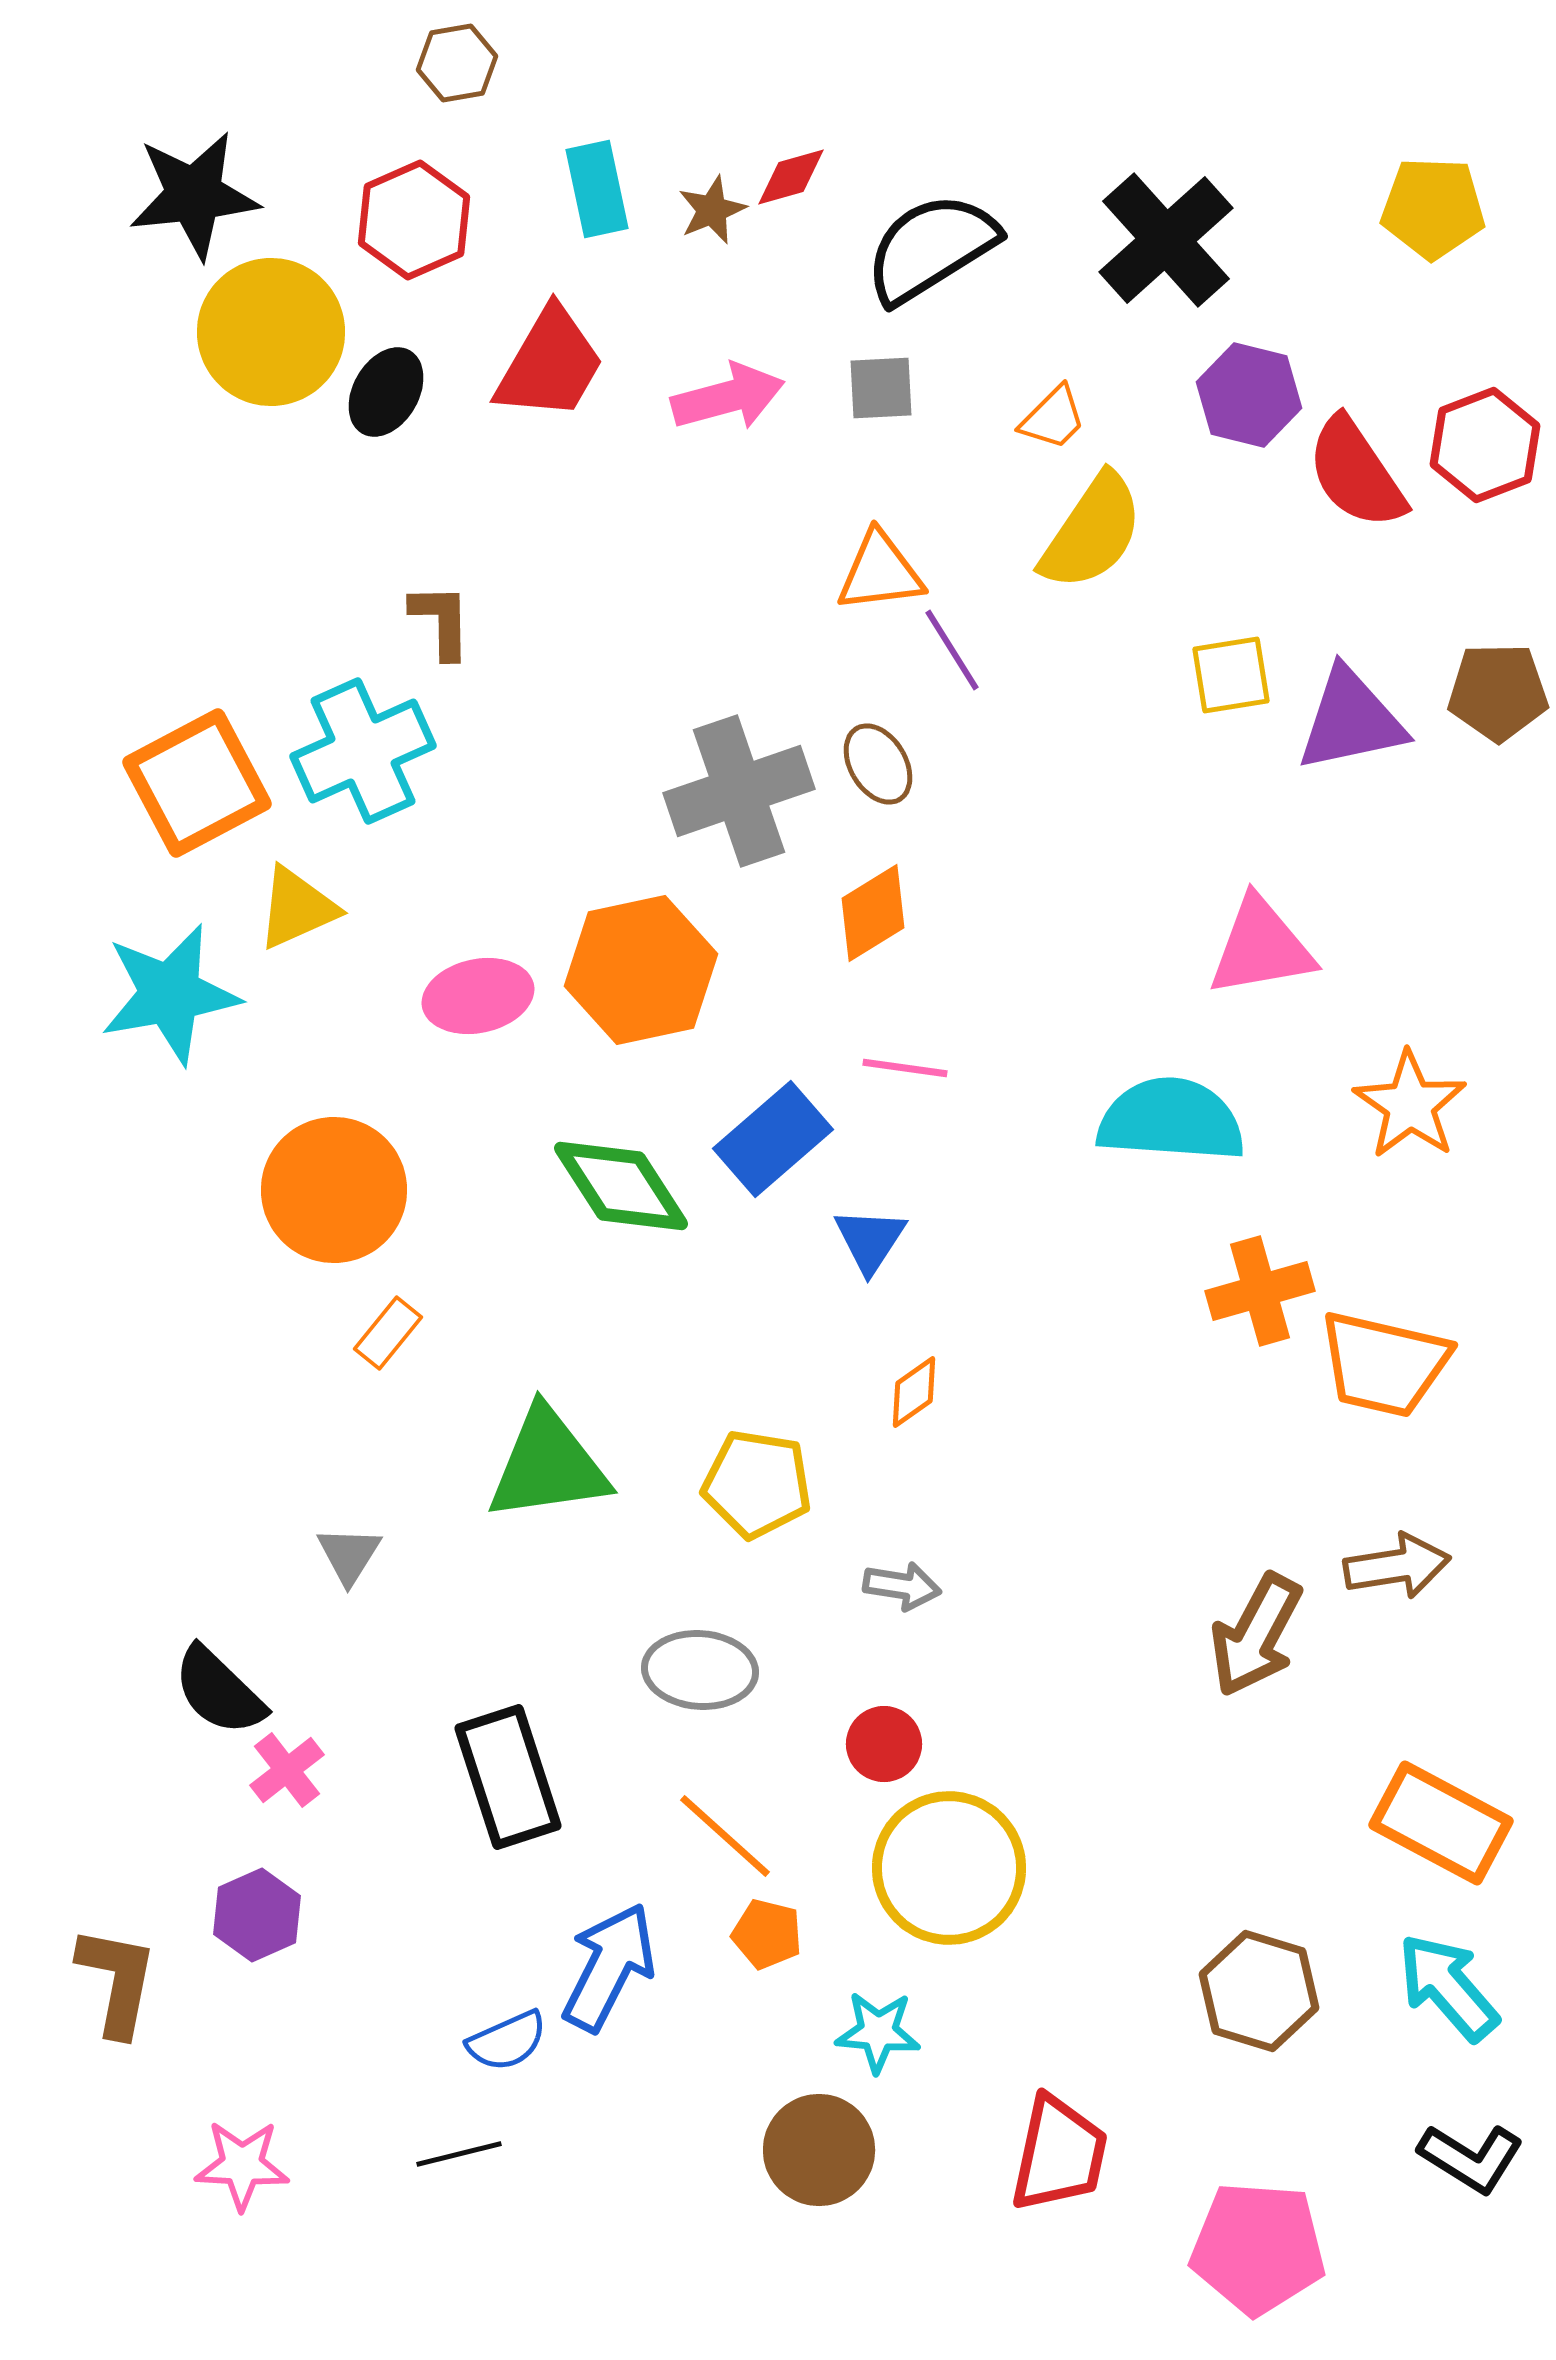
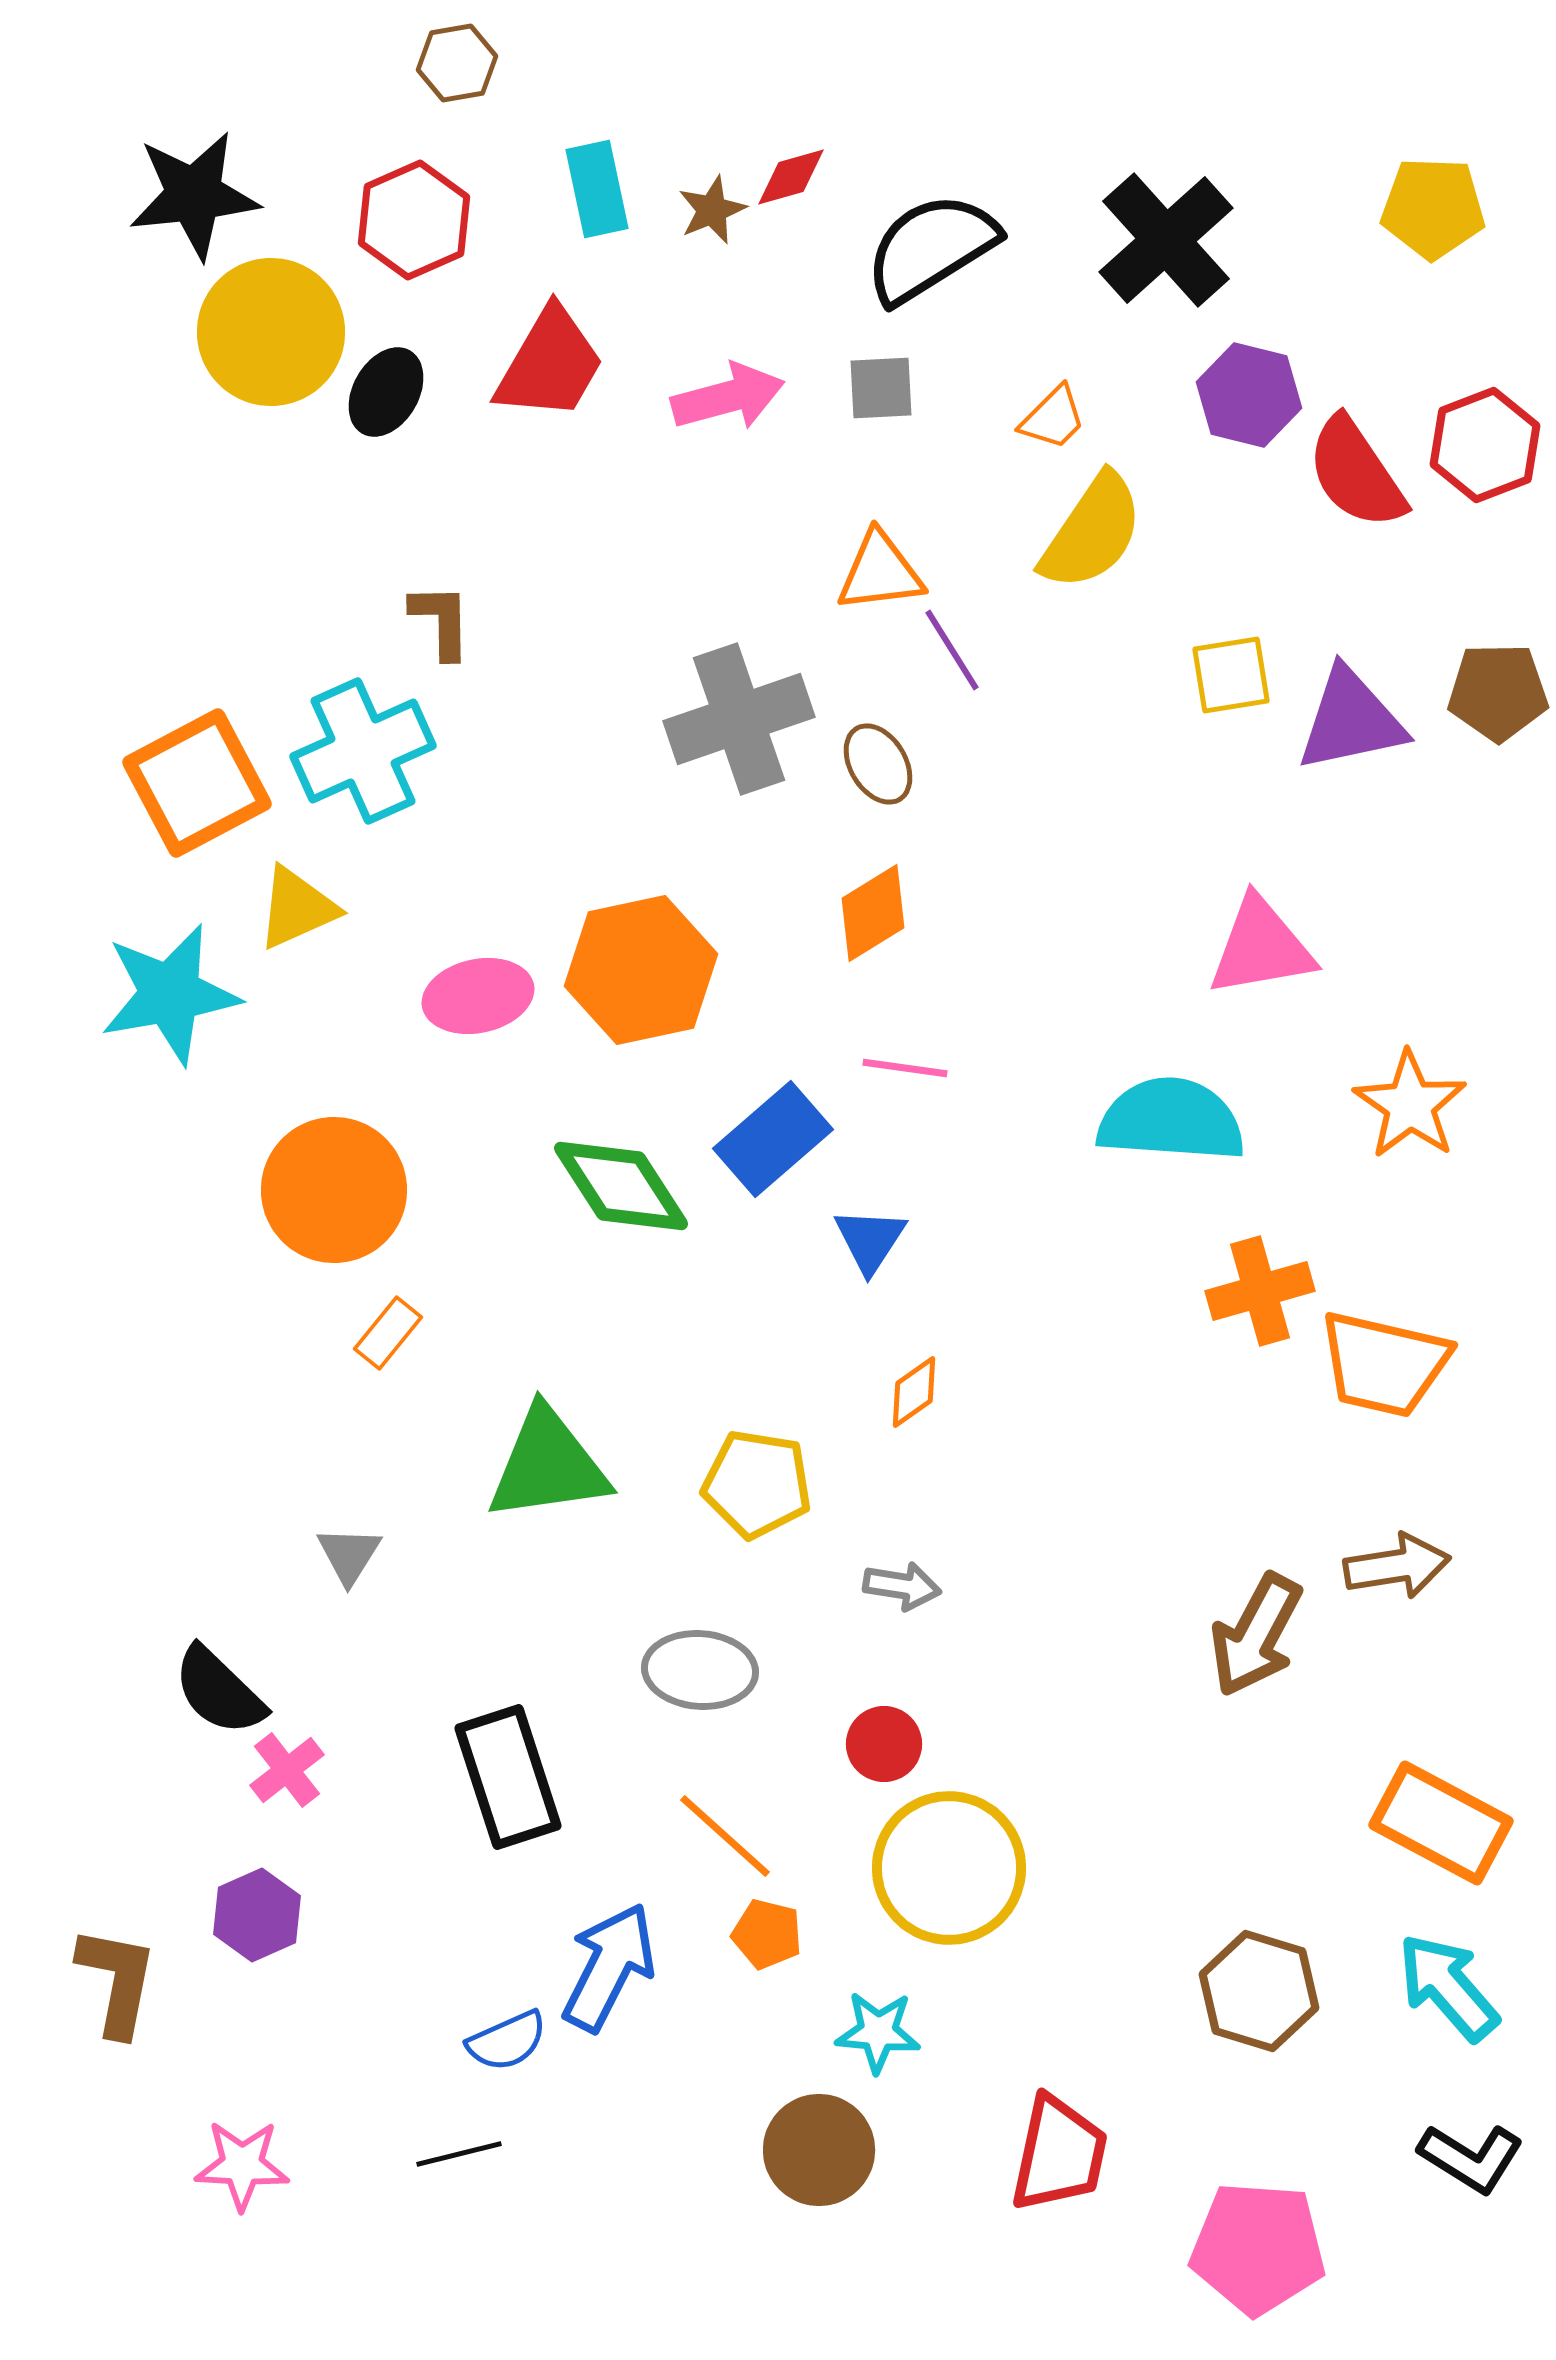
gray cross at (739, 791): moved 72 px up
